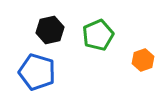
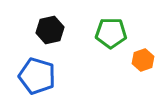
green pentagon: moved 13 px right, 2 px up; rotated 24 degrees clockwise
blue pentagon: moved 4 px down
